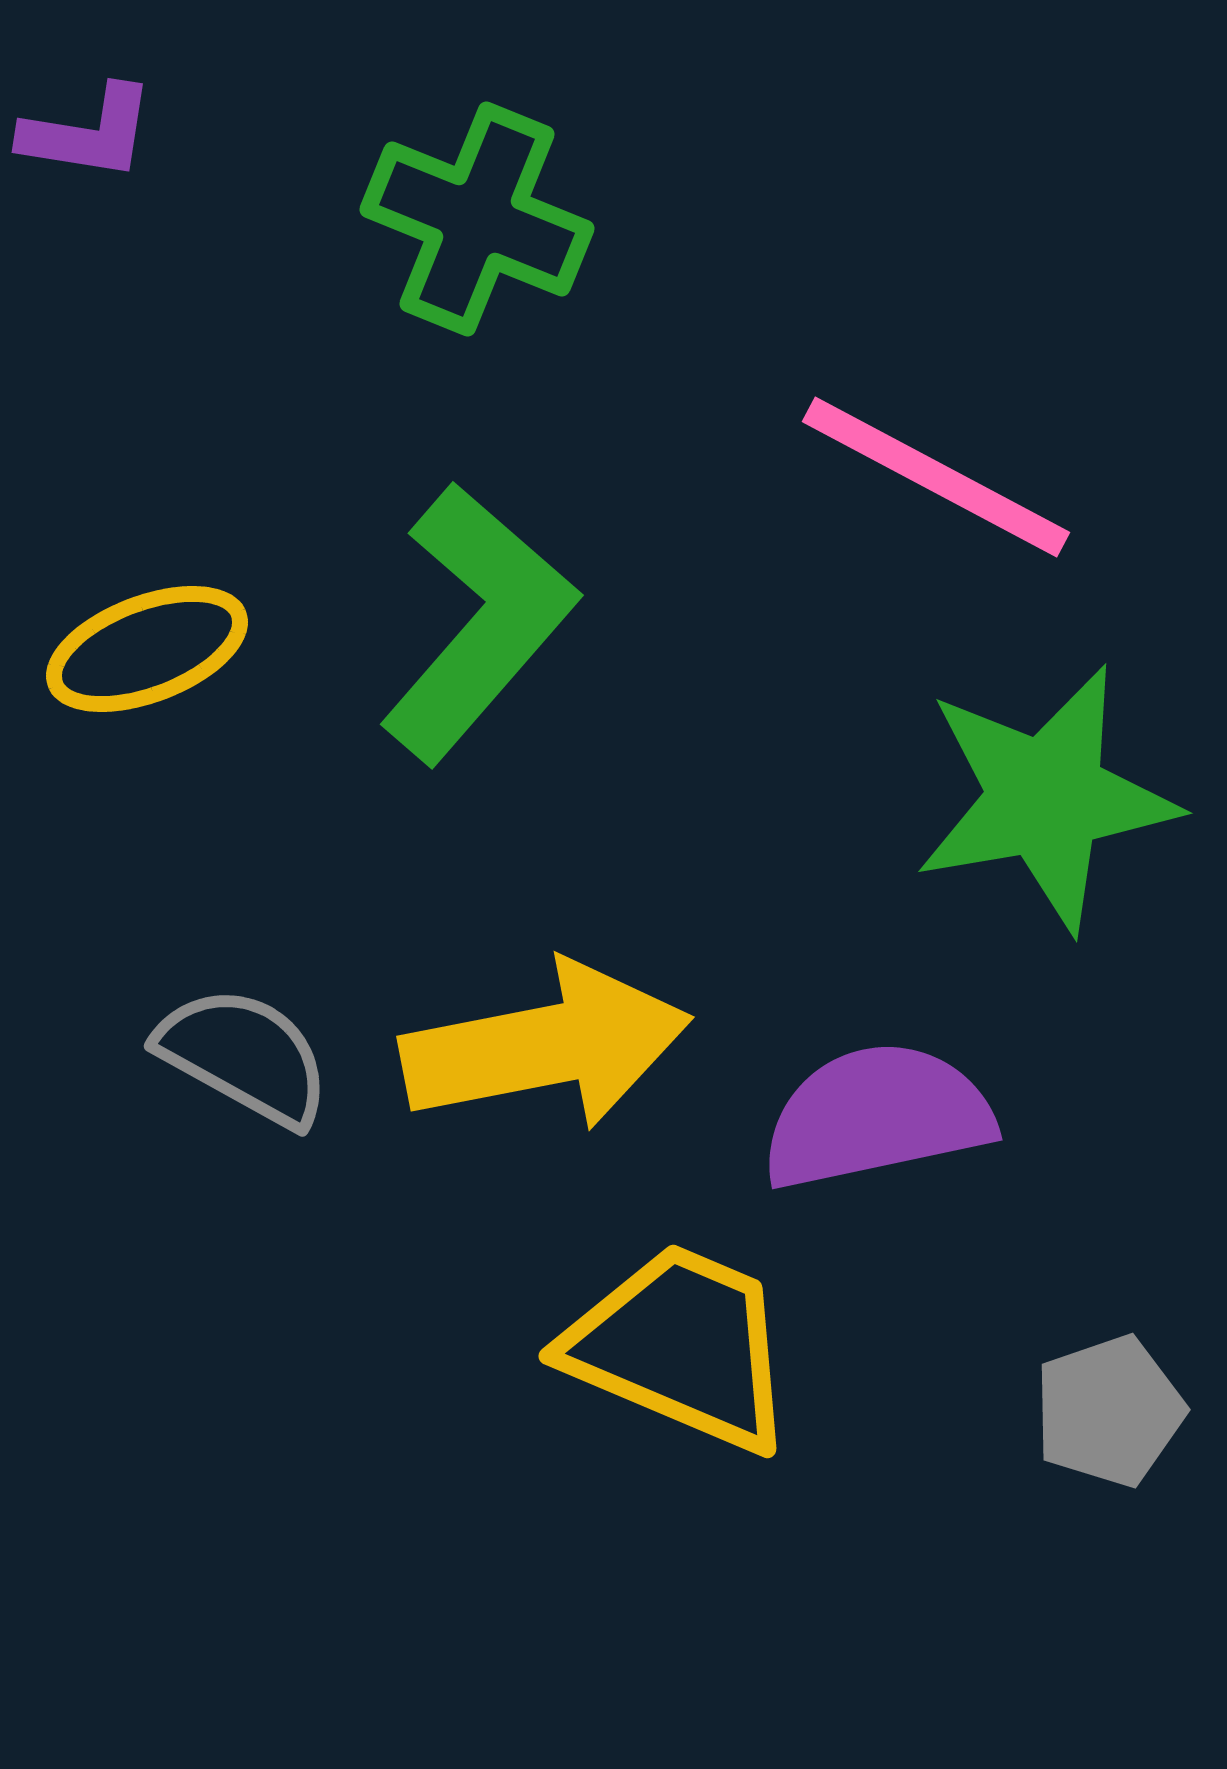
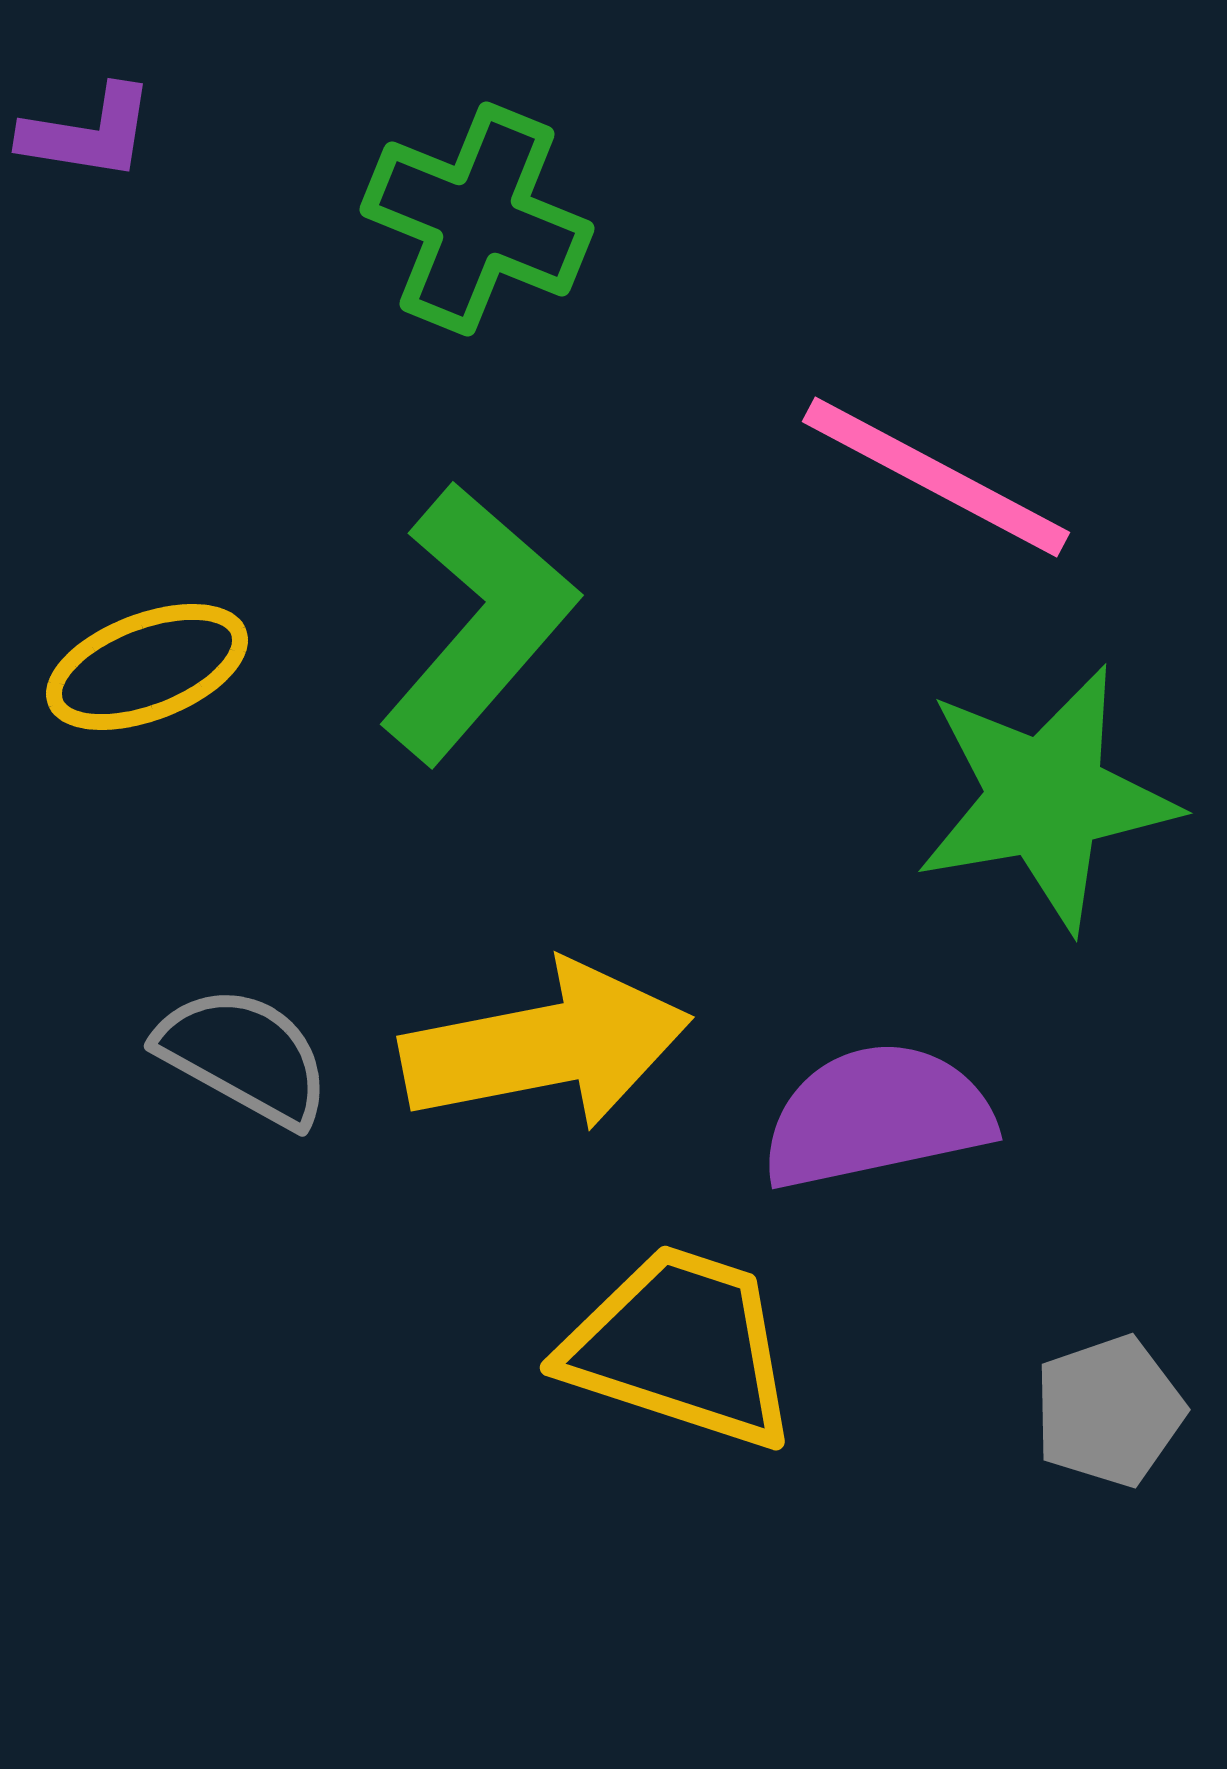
yellow ellipse: moved 18 px down
yellow trapezoid: rotated 5 degrees counterclockwise
